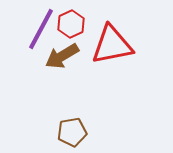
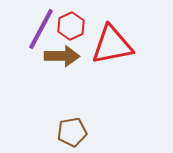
red hexagon: moved 2 px down
brown arrow: rotated 148 degrees counterclockwise
